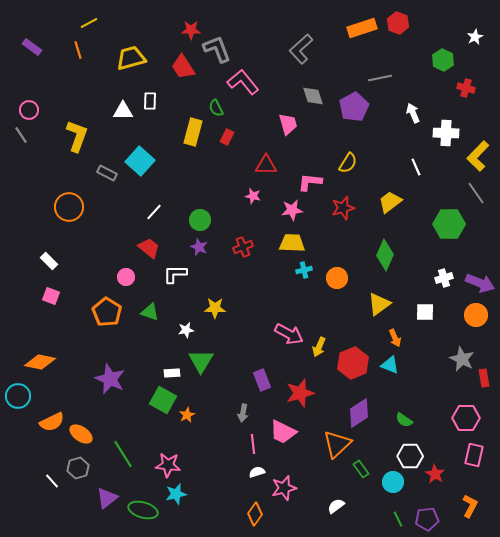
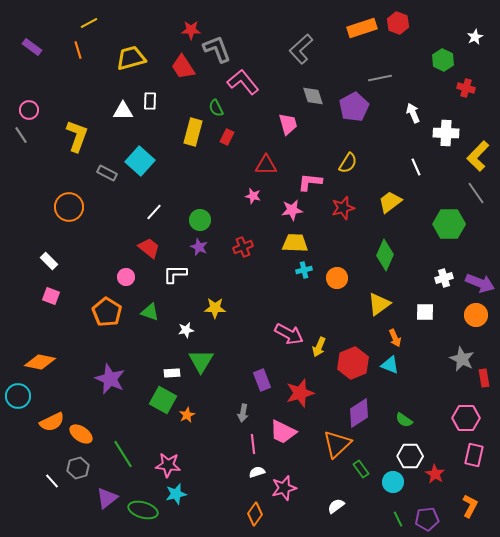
yellow trapezoid at (292, 243): moved 3 px right
